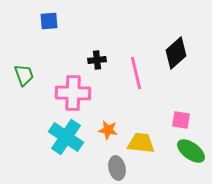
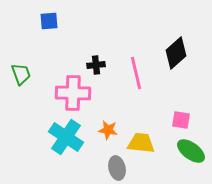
black cross: moved 1 px left, 5 px down
green trapezoid: moved 3 px left, 1 px up
